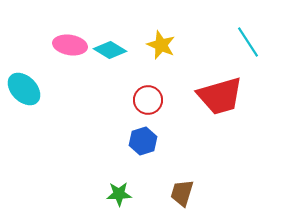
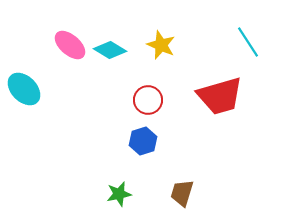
pink ellipse: rotated 32 degrees clockwise
green star: rotated 10 degrees counterclockwise
